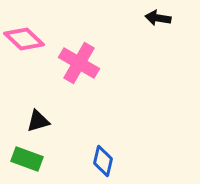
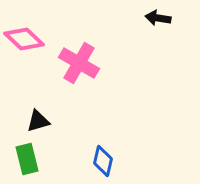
green rectangle: rotated 56 degrees clockwise
